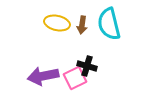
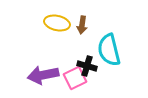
cyan semicircle: moved 26 px down
purple arrow: moved 1 px up
